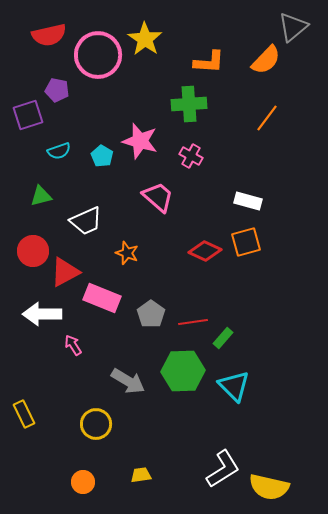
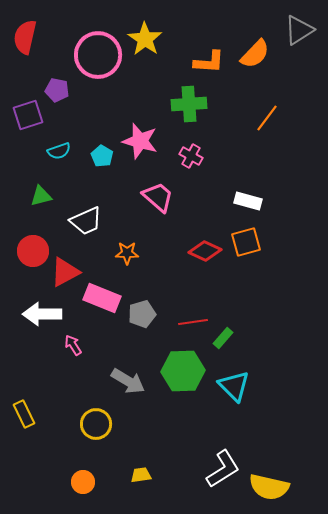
gray triangle: moved 6 px right, 3 px down; rotated 8 degrees clockwise
red semicircle: moved 24 px left, 2 px down; rotated 116 degrees clockwise
orange semicircle: moved 11 px left, 6 px up
orange star: rotated 20 degrees counterclockwise
gray pentagon: moved 9 px left; rotated 20 degrees clockwise
